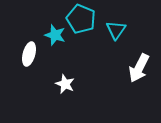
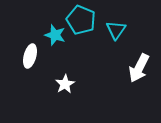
cyan pentagon: moved 1 px down
white ellipse: moved 1 px right, 2 px down
white star: rotated 18 degrees clockwise
